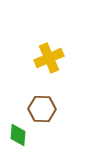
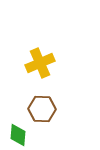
yellow cross: moved 9 px left, 5 px down
